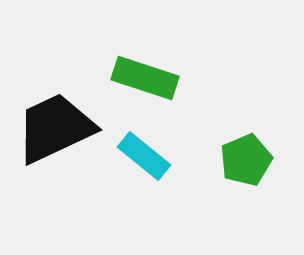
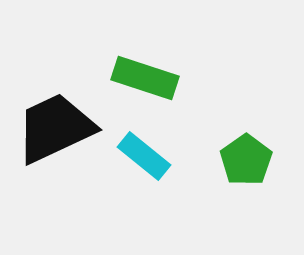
green pentagon: rotated 12 degrees counterclockwise
